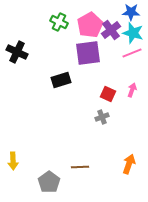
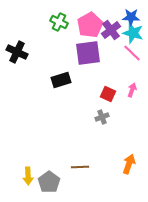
blue star: moved 5 px down
pink line: rotated 66 degrees clockwise
yellow arrow: moved 15 px right, 15 px down
